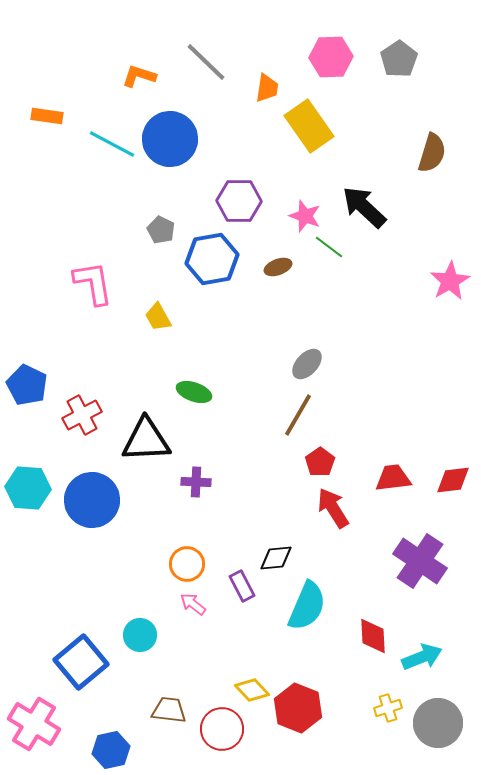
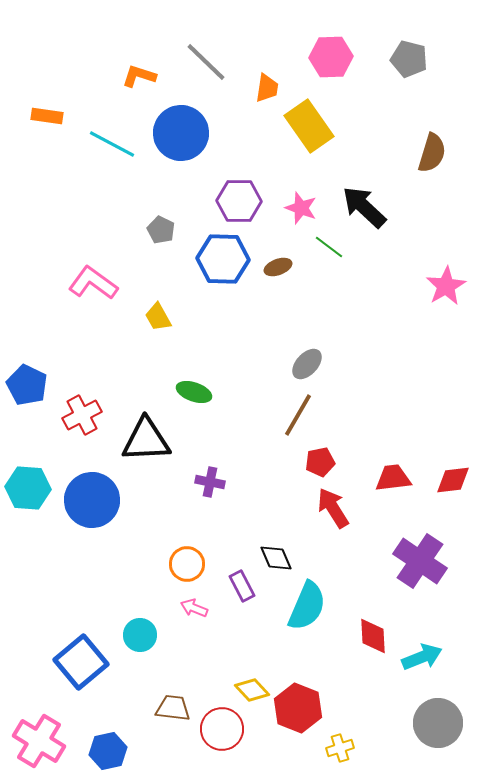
gray pentagon at (399, 59): moved 10 px right; rotated 24 degrees counterclockwise
blue circle at (170, 139): moved 11 px right, 6 px up
pink star at (305, 216): moved 4 px left, 8 px up
blue hexagon at (212, 259): moved 11 px right; rotated 12 degrees clockwise
pink star at (450, 281): moved 4 px left, 5 px down
pink L-shape at (93, 283): rotated 45 degrees counterclockwise
red pentagon at (320, 462): rotated 24 degrees clockwise
purple cross at (196, 482): moved 14 px right; rotated 8 degrees clockwise
black diamond at (276, 558): rotated 72 degrees clockwise
pink arrow at (193, 604): moved 1 px right, 4 px down; rotated 16 degrees counterclockwise
yellow cross at (388, 708): moved 48 px left, 40 px down
brown trapezoid at (169, 710): moved 4 px right, 2 px up
pink cross at (34, 724): moved 5 px right, 17 px down
blue hexagon at (111, 750): moved 3 px left, 1 px down
